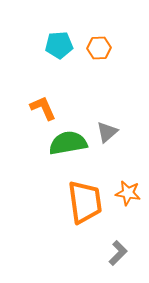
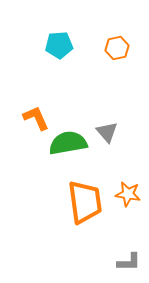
orange hexagon: moved 18 px right; rotated 10 degrees counterclockwise
orange L-shape: moved 7 px left, 10 px down
gray triangle: rotated 30 degrees counterclockwise
orange star: moved 1 px down
gray L-shape: moved 11 px right, 9 px down; rotated 45 degrees clockwise
